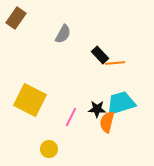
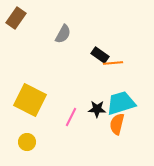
black rectangle: rotated 12 degrees counterclockwise
orange line: moved 2 px left
orange semicircle: moved 10 px right, 2 px down
yellow circle: moved 22 px left, 7 px up
